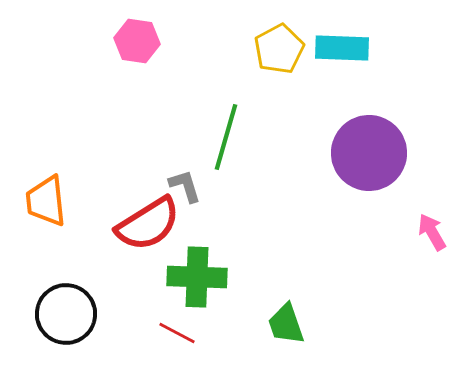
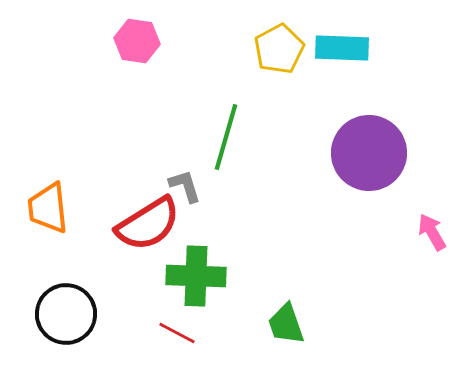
orange trapezoid: moved 2 px right, 7 px down
green cross: moved 1 px left, 1 px up
